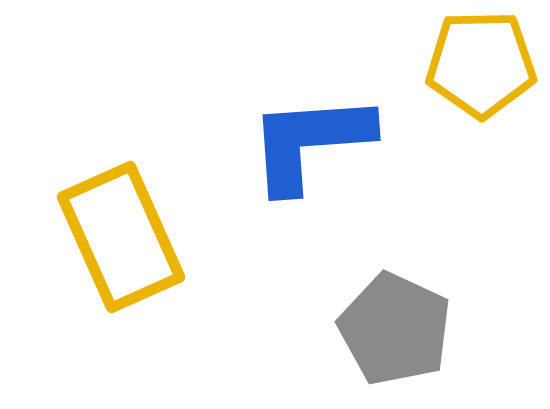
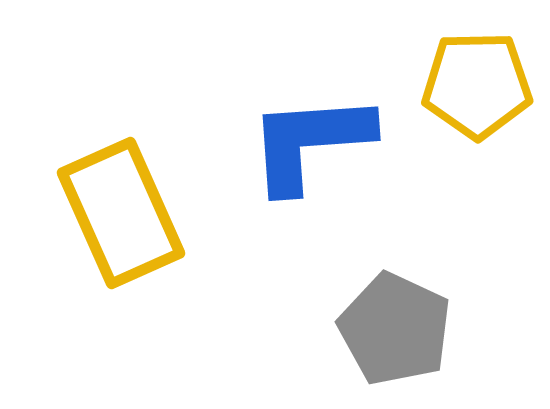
yellow pentagon: moved 4 px left, 21 px down
yellow rectangle: moved 24 px up
